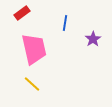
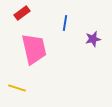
purple star: rotated 21 degrees clockwise
yellow line: moved 15 px left, 4 px down; rotated 24 degrees counterclockwise
